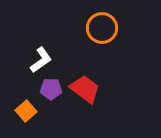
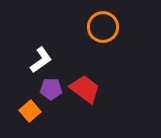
orange circle: moved 1 px right, 1 px up
orange square: moved 4 px right
